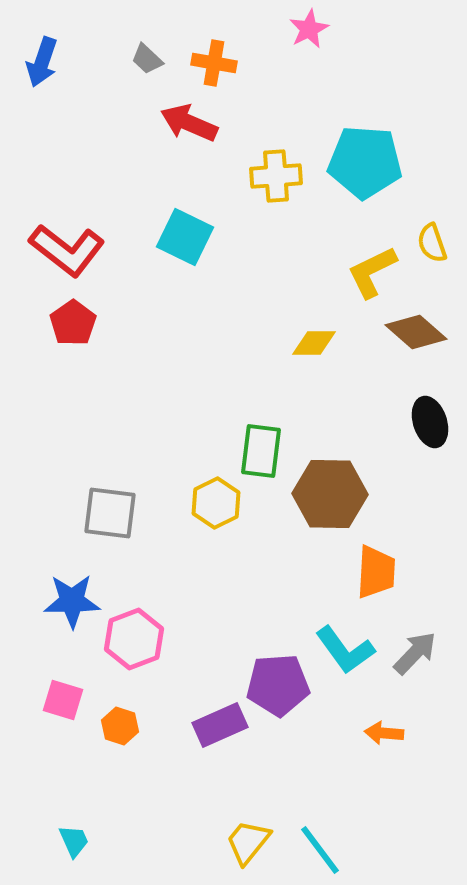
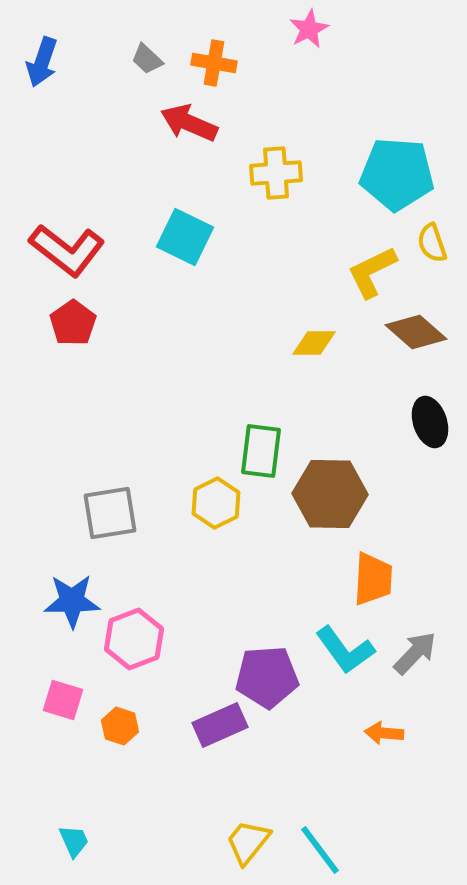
cyan pentagon: moved 32 px right, 12 px down
yellow cross: moved 3 px up
gray square: rotated 16 degrees counterclockwise
orange trapezoid: moved 3 px left, 7 px down
purple pentagon: moved 11 px left, 8 px up
